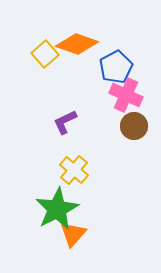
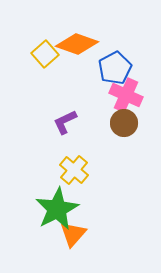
blue pentagon: moved 1 px left, 1 px down
brown circle: moved 10 px left, 3 px up
